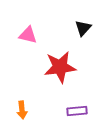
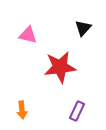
purple rectangle: rotated 60 degrees counterclockwise
